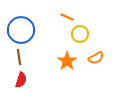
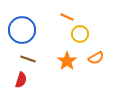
blue circle: moved 1 px right
brown line: moved 9 px right, 2 px down; rotated 63 degrees counterclockwise
